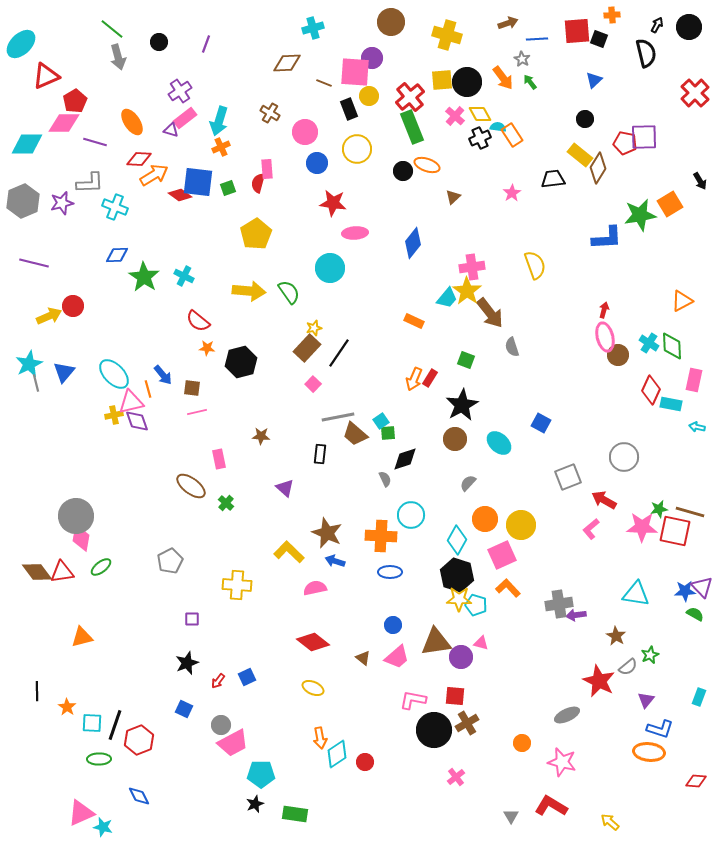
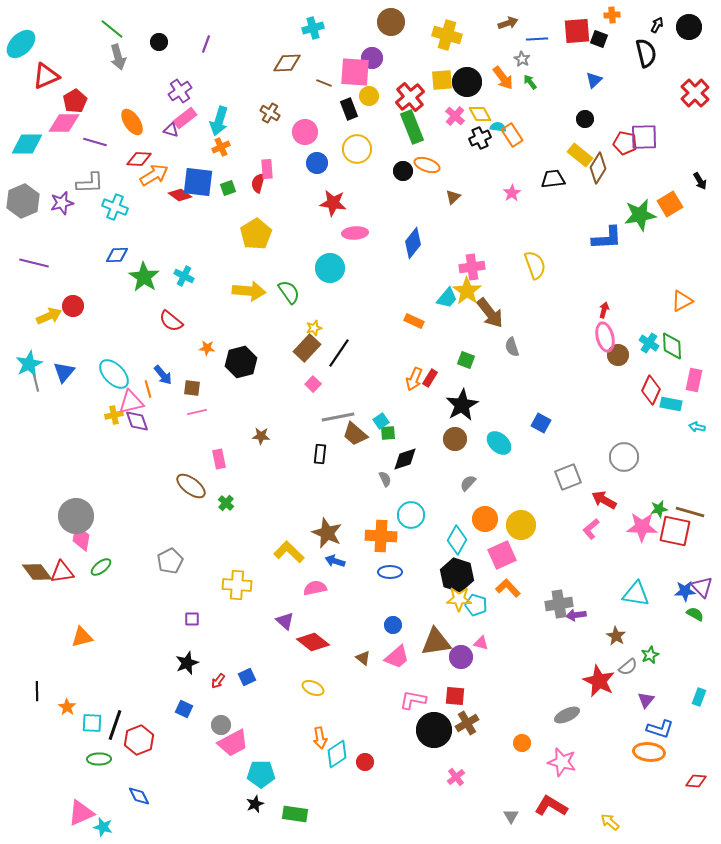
red semicircle at (198, 321): moved 27 px left
purple triangle at (285, 488): moved 133 px down
